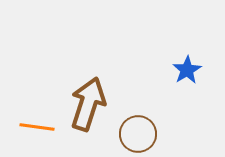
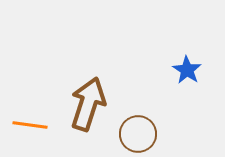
blue star: rotated 8 degrees counterclockwise
orange line: moved 7 px left, 2 px up
